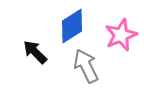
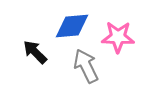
blue diamond: rotated 27 degrees clockwise
pink star: moved 3 px left, 2 px down; rotated 24 degrees clockwise
